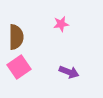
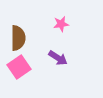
brown semicircle: moved 2 px right, 1 px down
purple arrow: moved 11 px left, 14 px up; rotated 12 degrees clockwise
